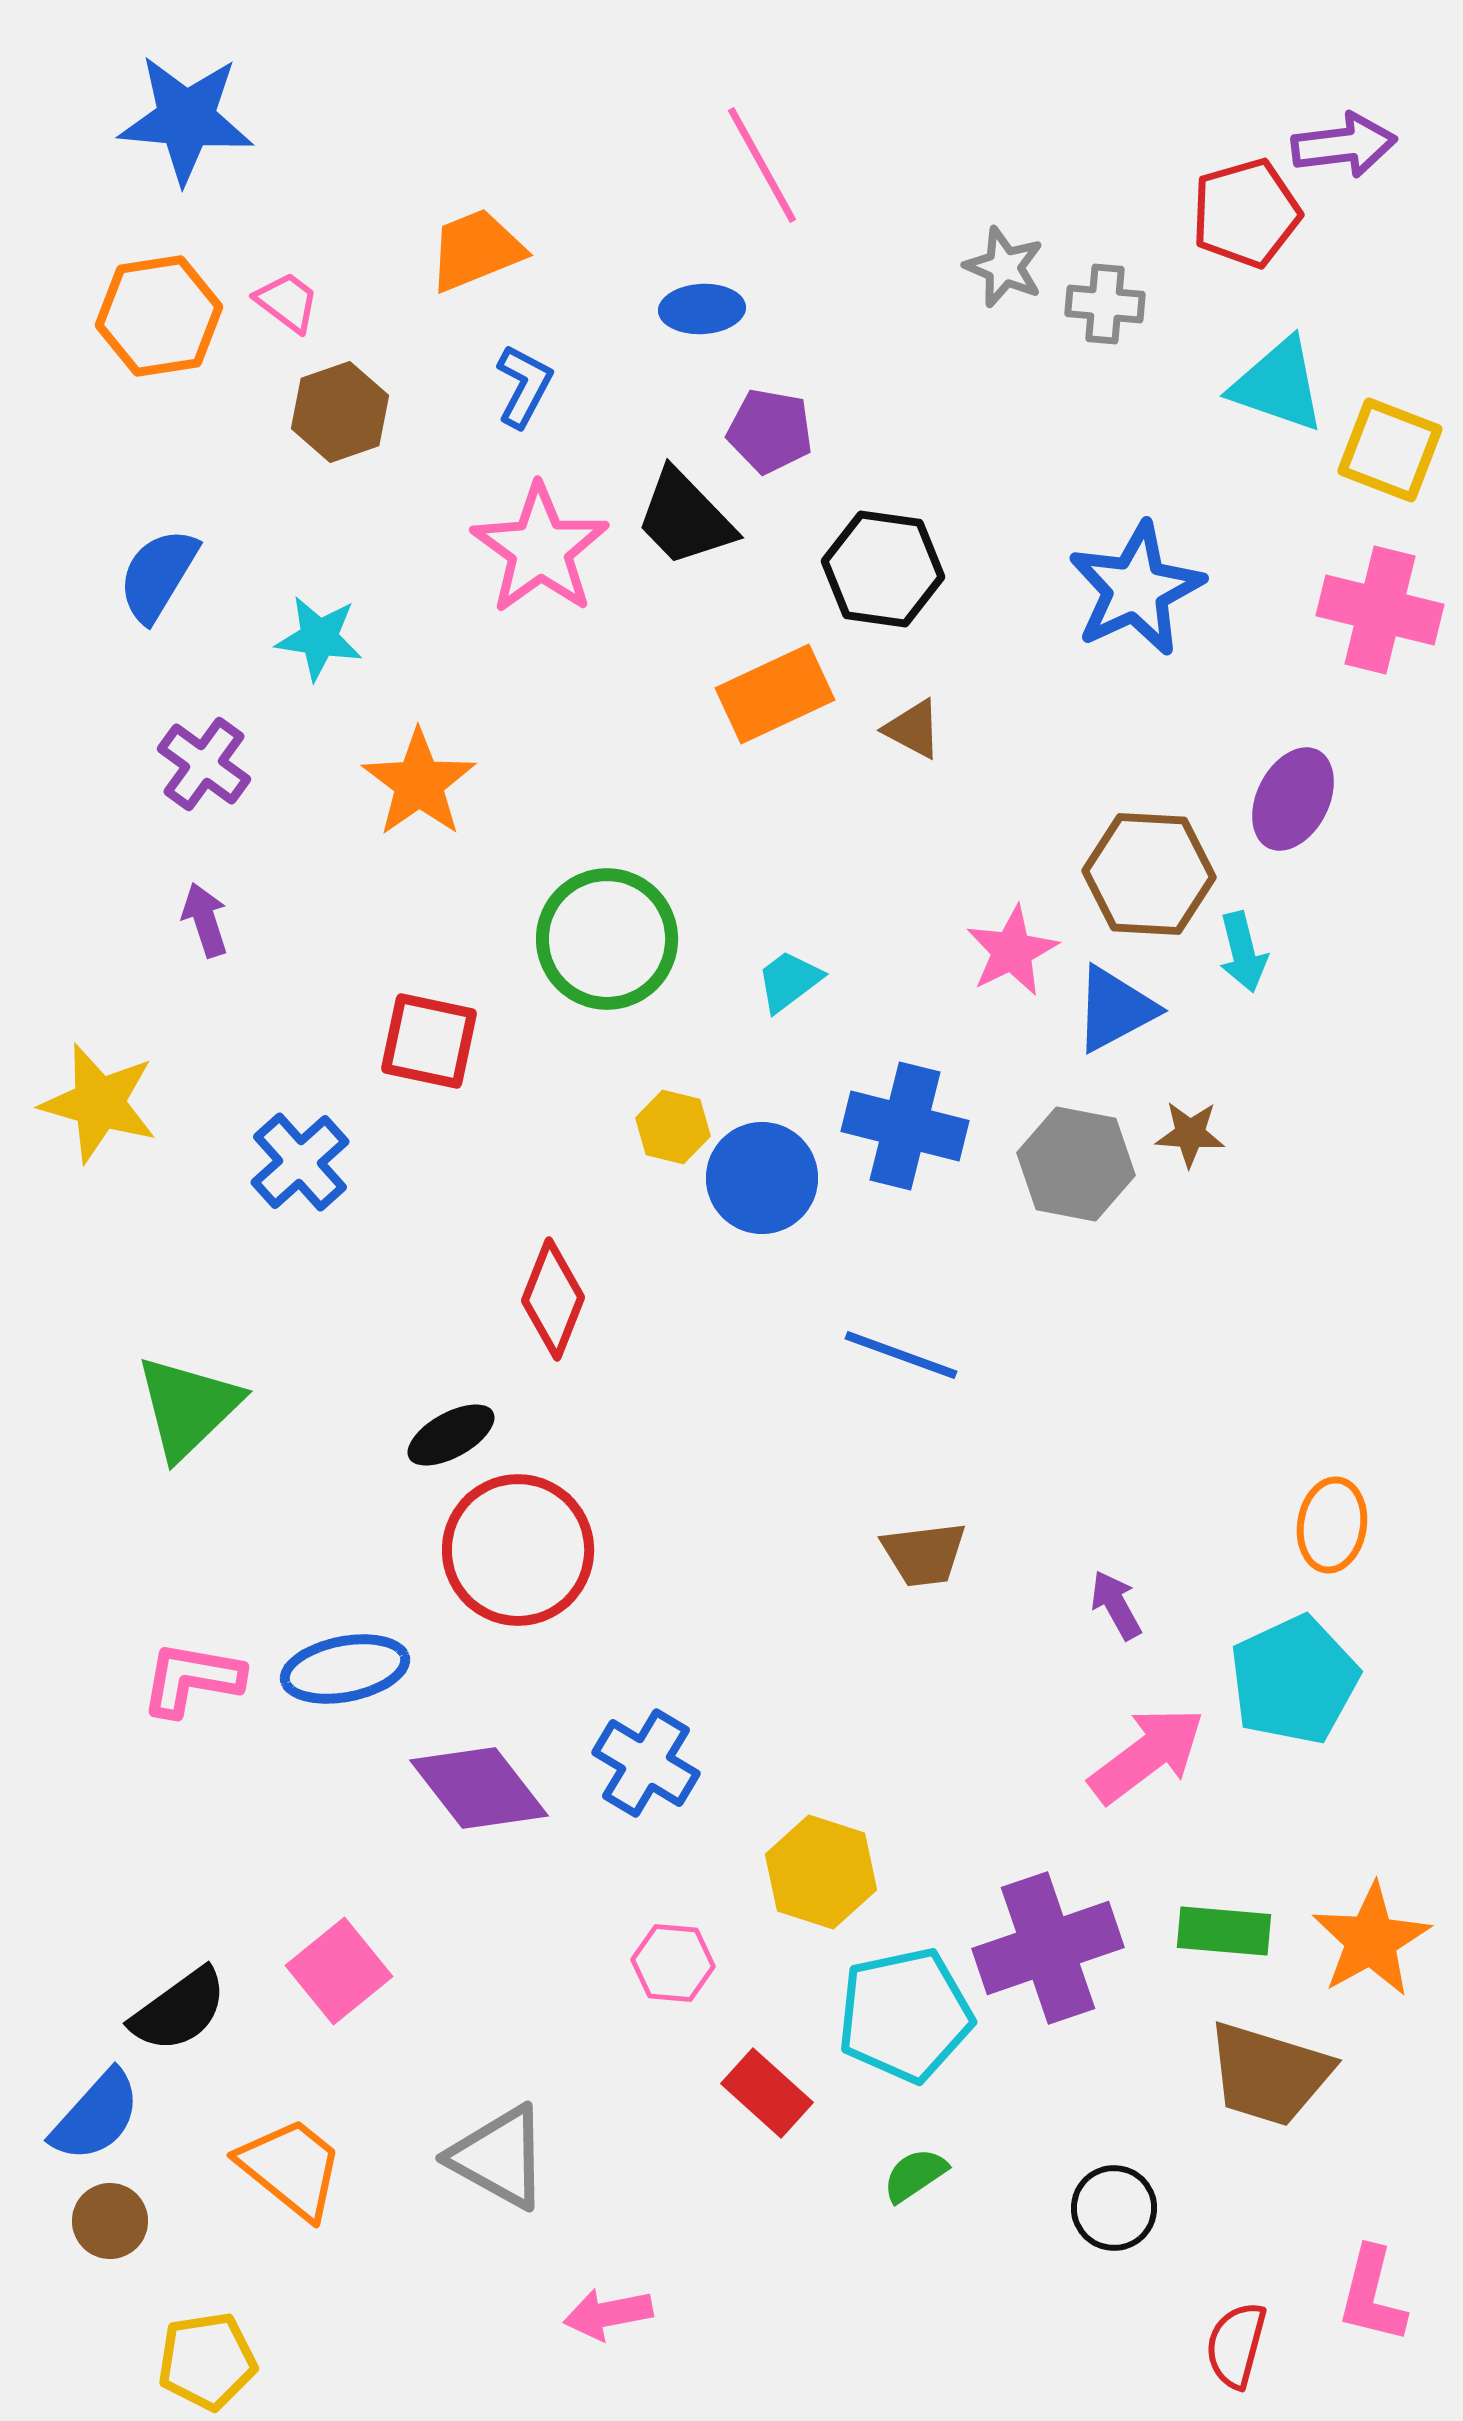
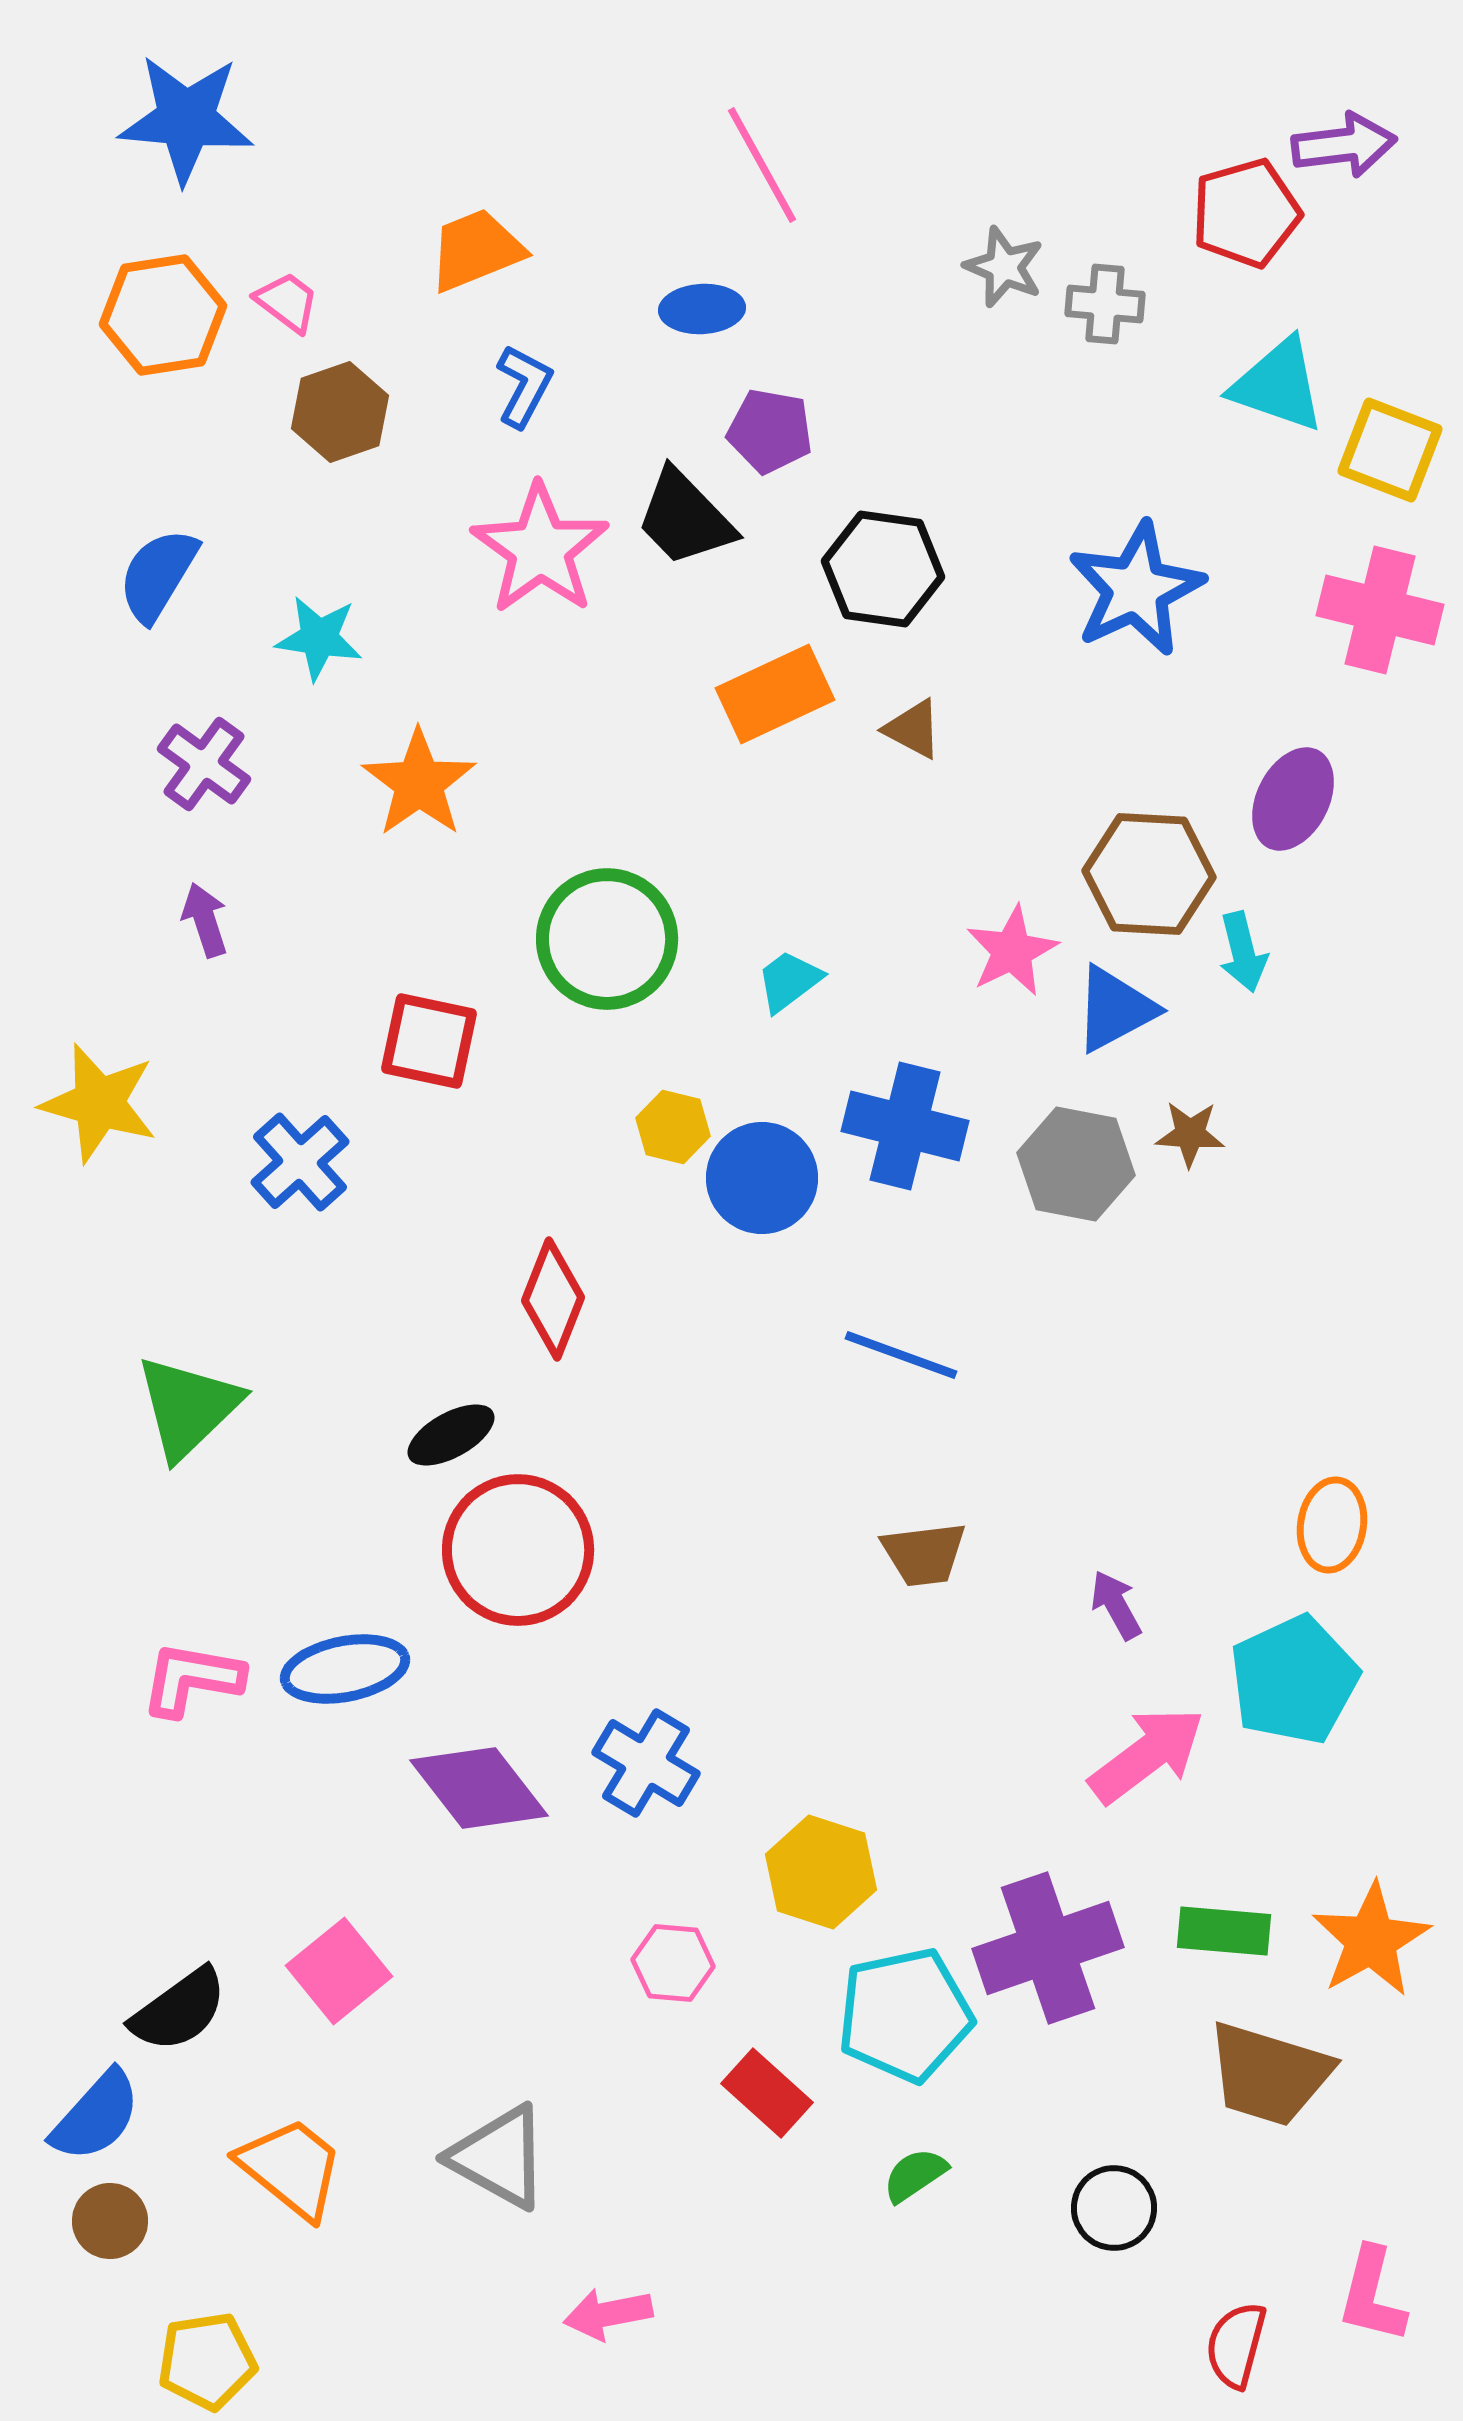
orange hexagon at (159, 316): moved 4 px right, 1 px up
